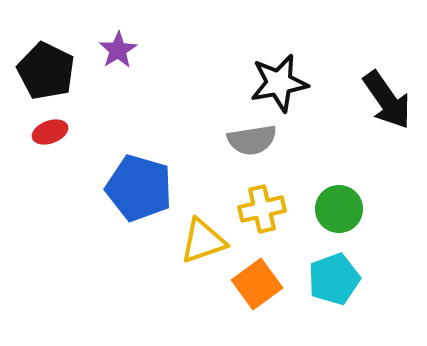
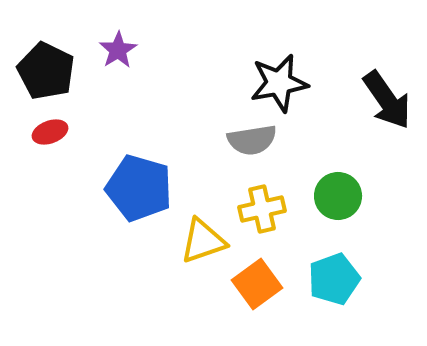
green circle: moved 1 px left, 13 px up
